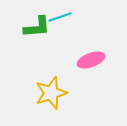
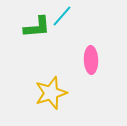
cyan line: moved 2 px right, 1 px up; rotated 30 degrees counterclockwise
pink ellipse: rotated 72 degrees counterclockwise
